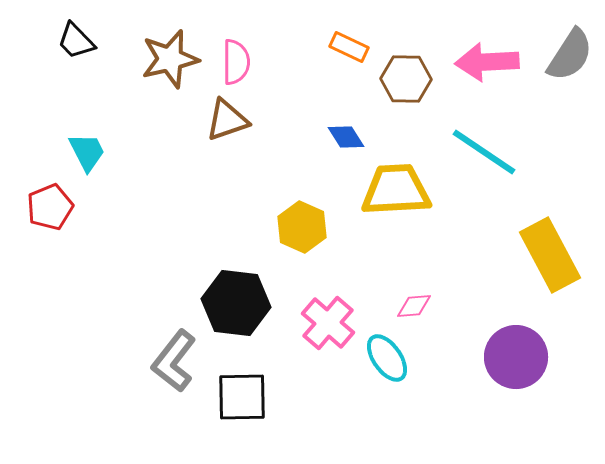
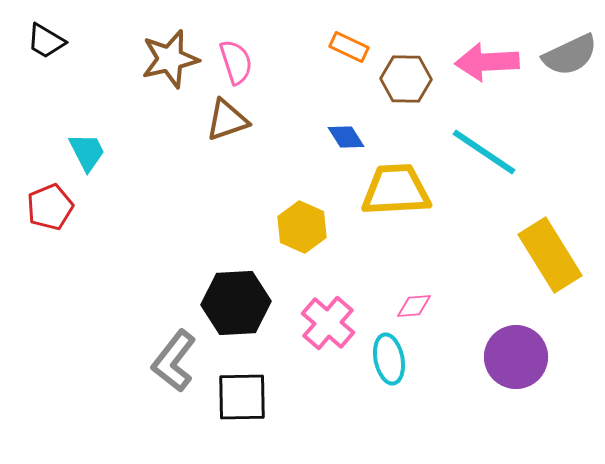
black trapezoid: moved 30 px left; rotated 15 degrees counterclockwise
gray semicircle: rotated 32 degrees clockwise
pink semicircle: rotated 18 degrees counterclockwise
yellow rectangle: rotated 4 degrees counterclockwise
black hexagon: rotated 10 degrees counterclockwise
cyan ellipse: moved 2 px right, 1 px down; rotated 24 degrees clockwise
